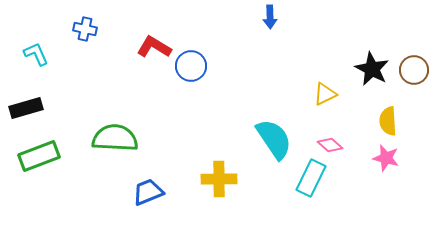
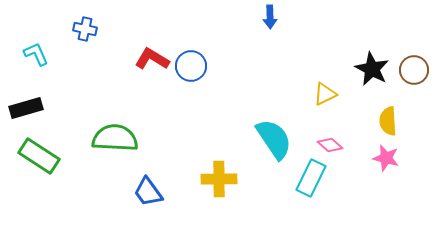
red L-shape: moved 2 px left, 12 px down
green rectangle: rotated 54 degrees clockwise
blue trapezoid: rotated 104 degrees counterclockwise
